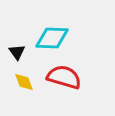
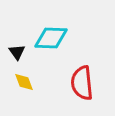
cyan diamond: moved 1 px left
red semicircle: moved 18 px right, 6 px down; rotated 112 degrees counterclockwise
